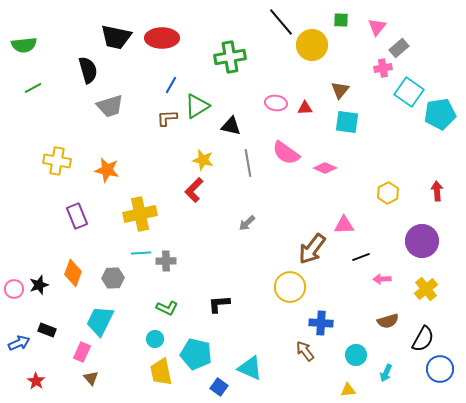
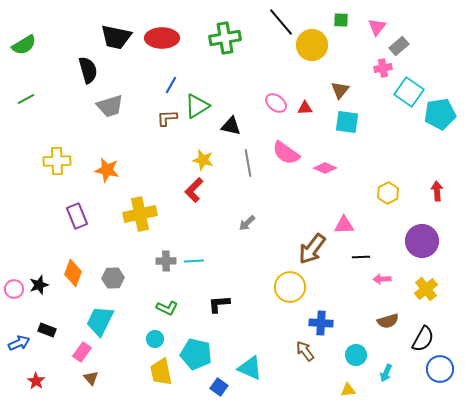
green semicircle at (24, 45): rotated 25 degrees counterclockwise
gray rectangle at (399, 48): moved 2 px up
green cross at (230, 57): moved 5 px left, 19 px up
green line at (33, 88): moved 7 px left, 11 px down
pink ellipse at (276, 103): rotated 30 degrees clockwise
yellow cross at (57, 161): rotated 12 degrees counterclockwise
cyan line at (141, 253): moved 53 px right, 8 px down
black line at (361, 257): rotated 18 degrees clockwise
pink rectangle at (82, 352): rotated 12 degrees clockwise
